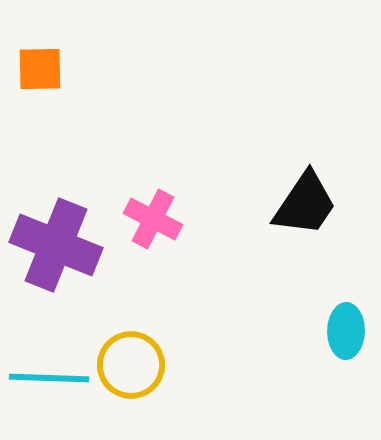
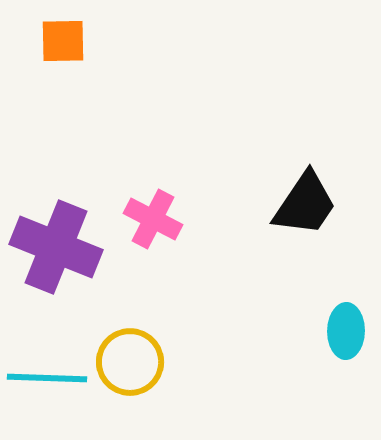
orange square: moved 23 px right, 28 px up
purple cross: moved 2 px down
yellow circle: moved 1 px left, 3 px up
cyan line: moved 2 px left
